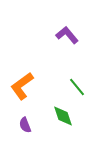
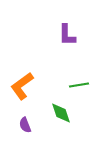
purple L-shape: rotated 140 degrees counterclockwise
green line: moved 2 px right, 2 px up; rotated 60 degrees counterclockwise
green diamond: moved 2 px left, 3 px up
